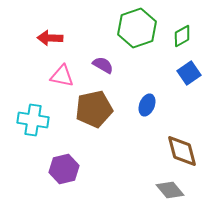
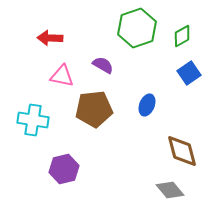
brown pentagon: rotated 6 degrees clockwise
